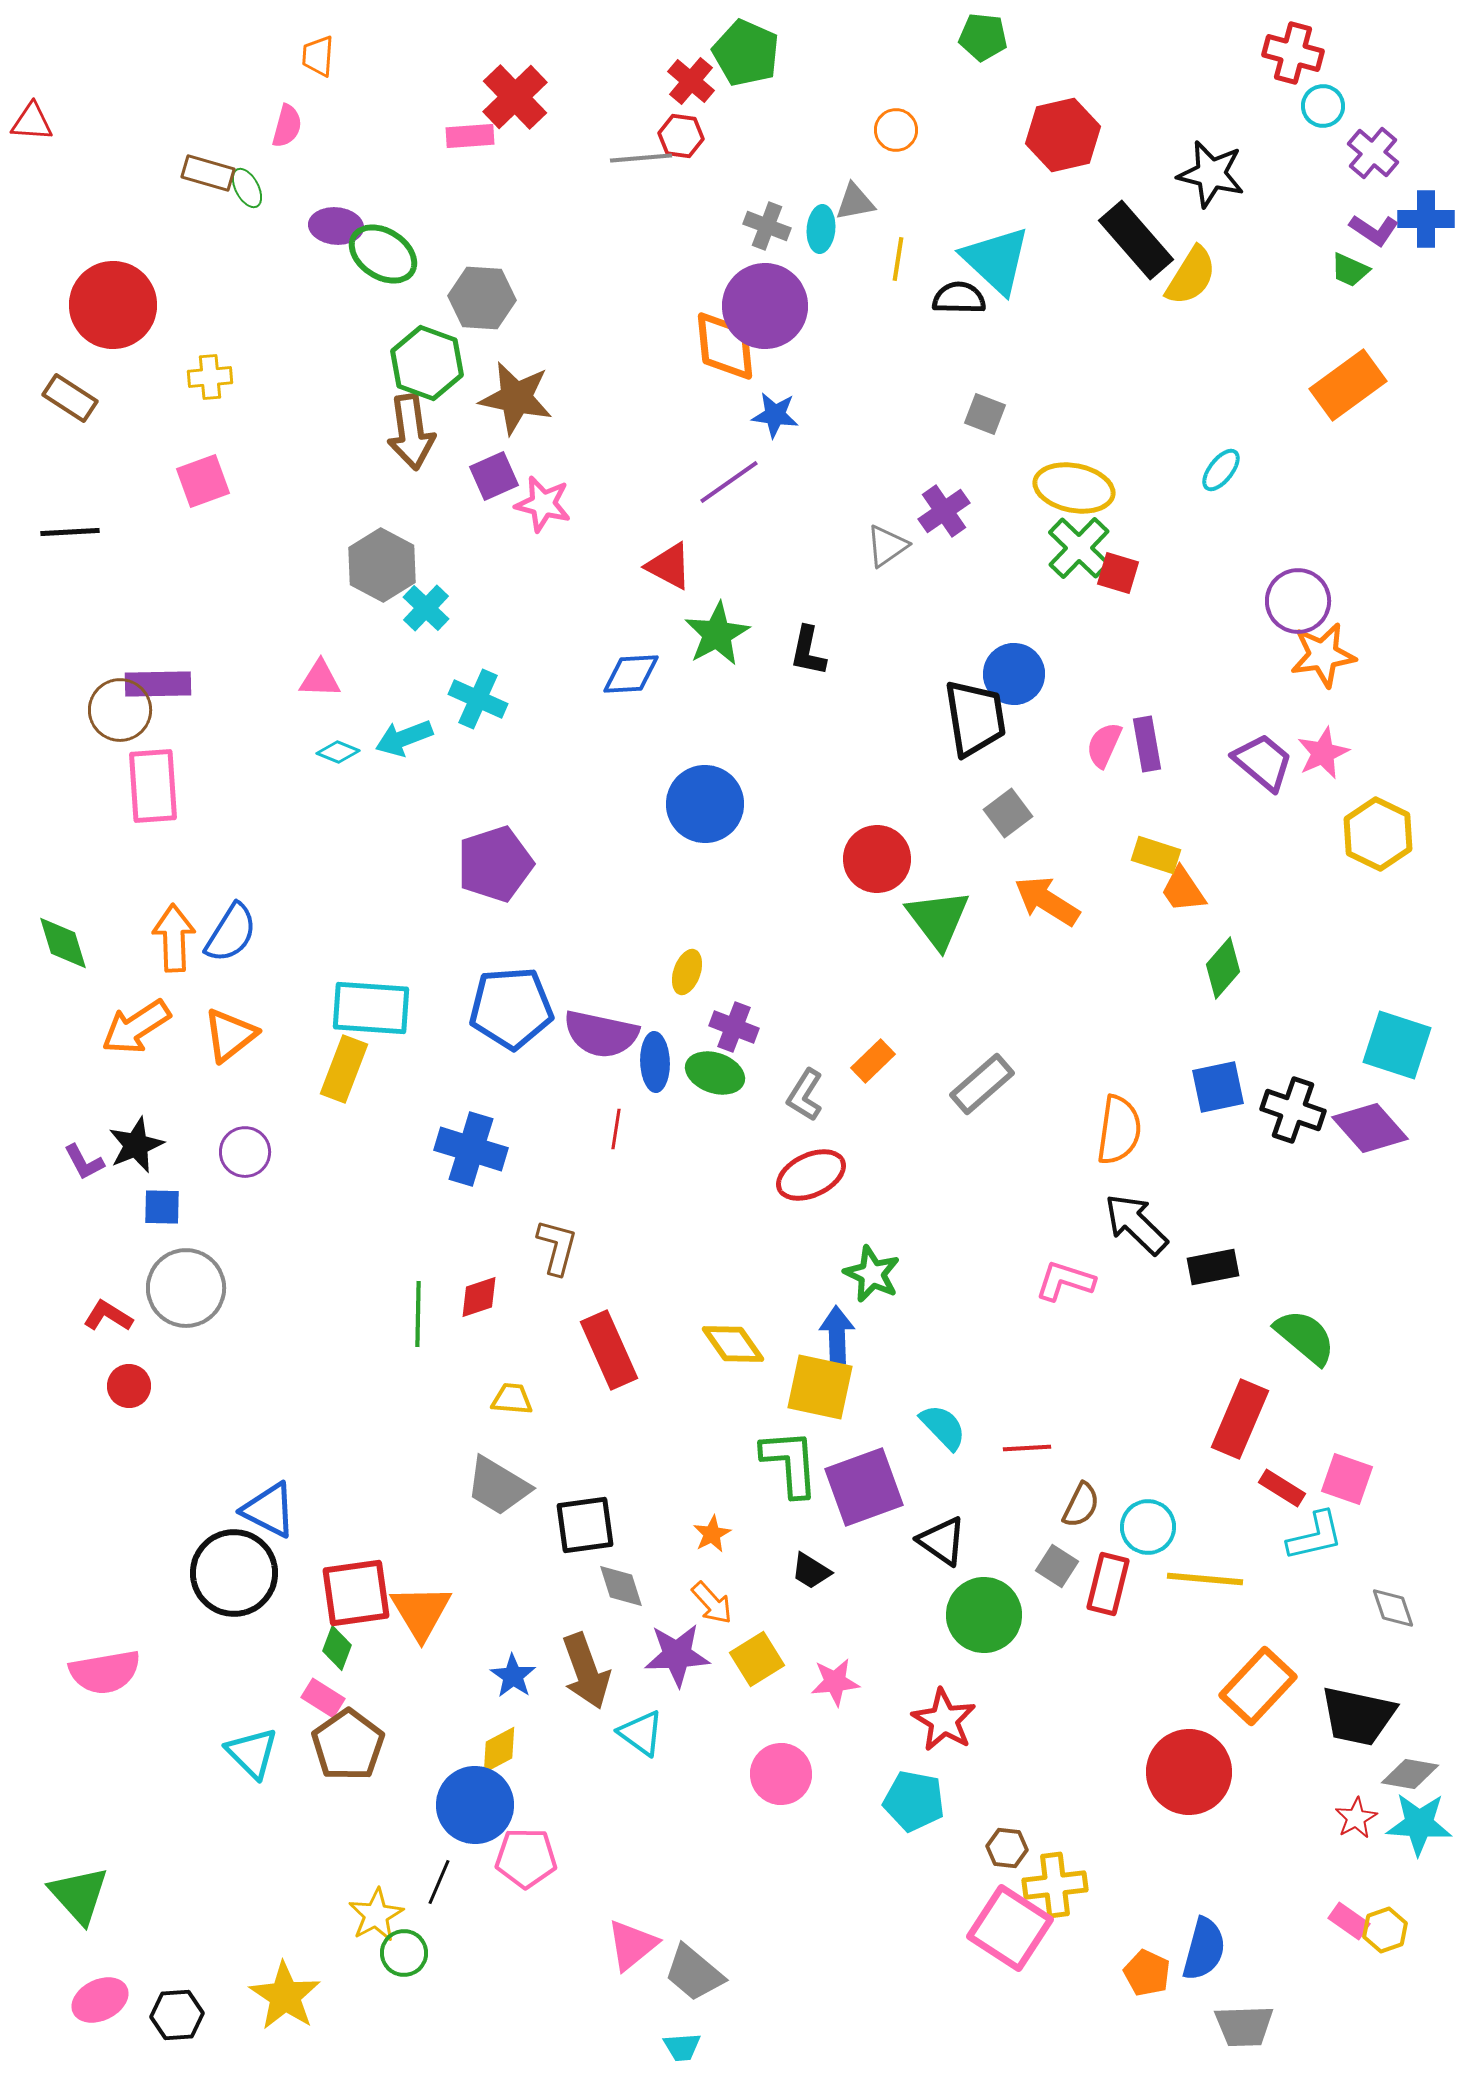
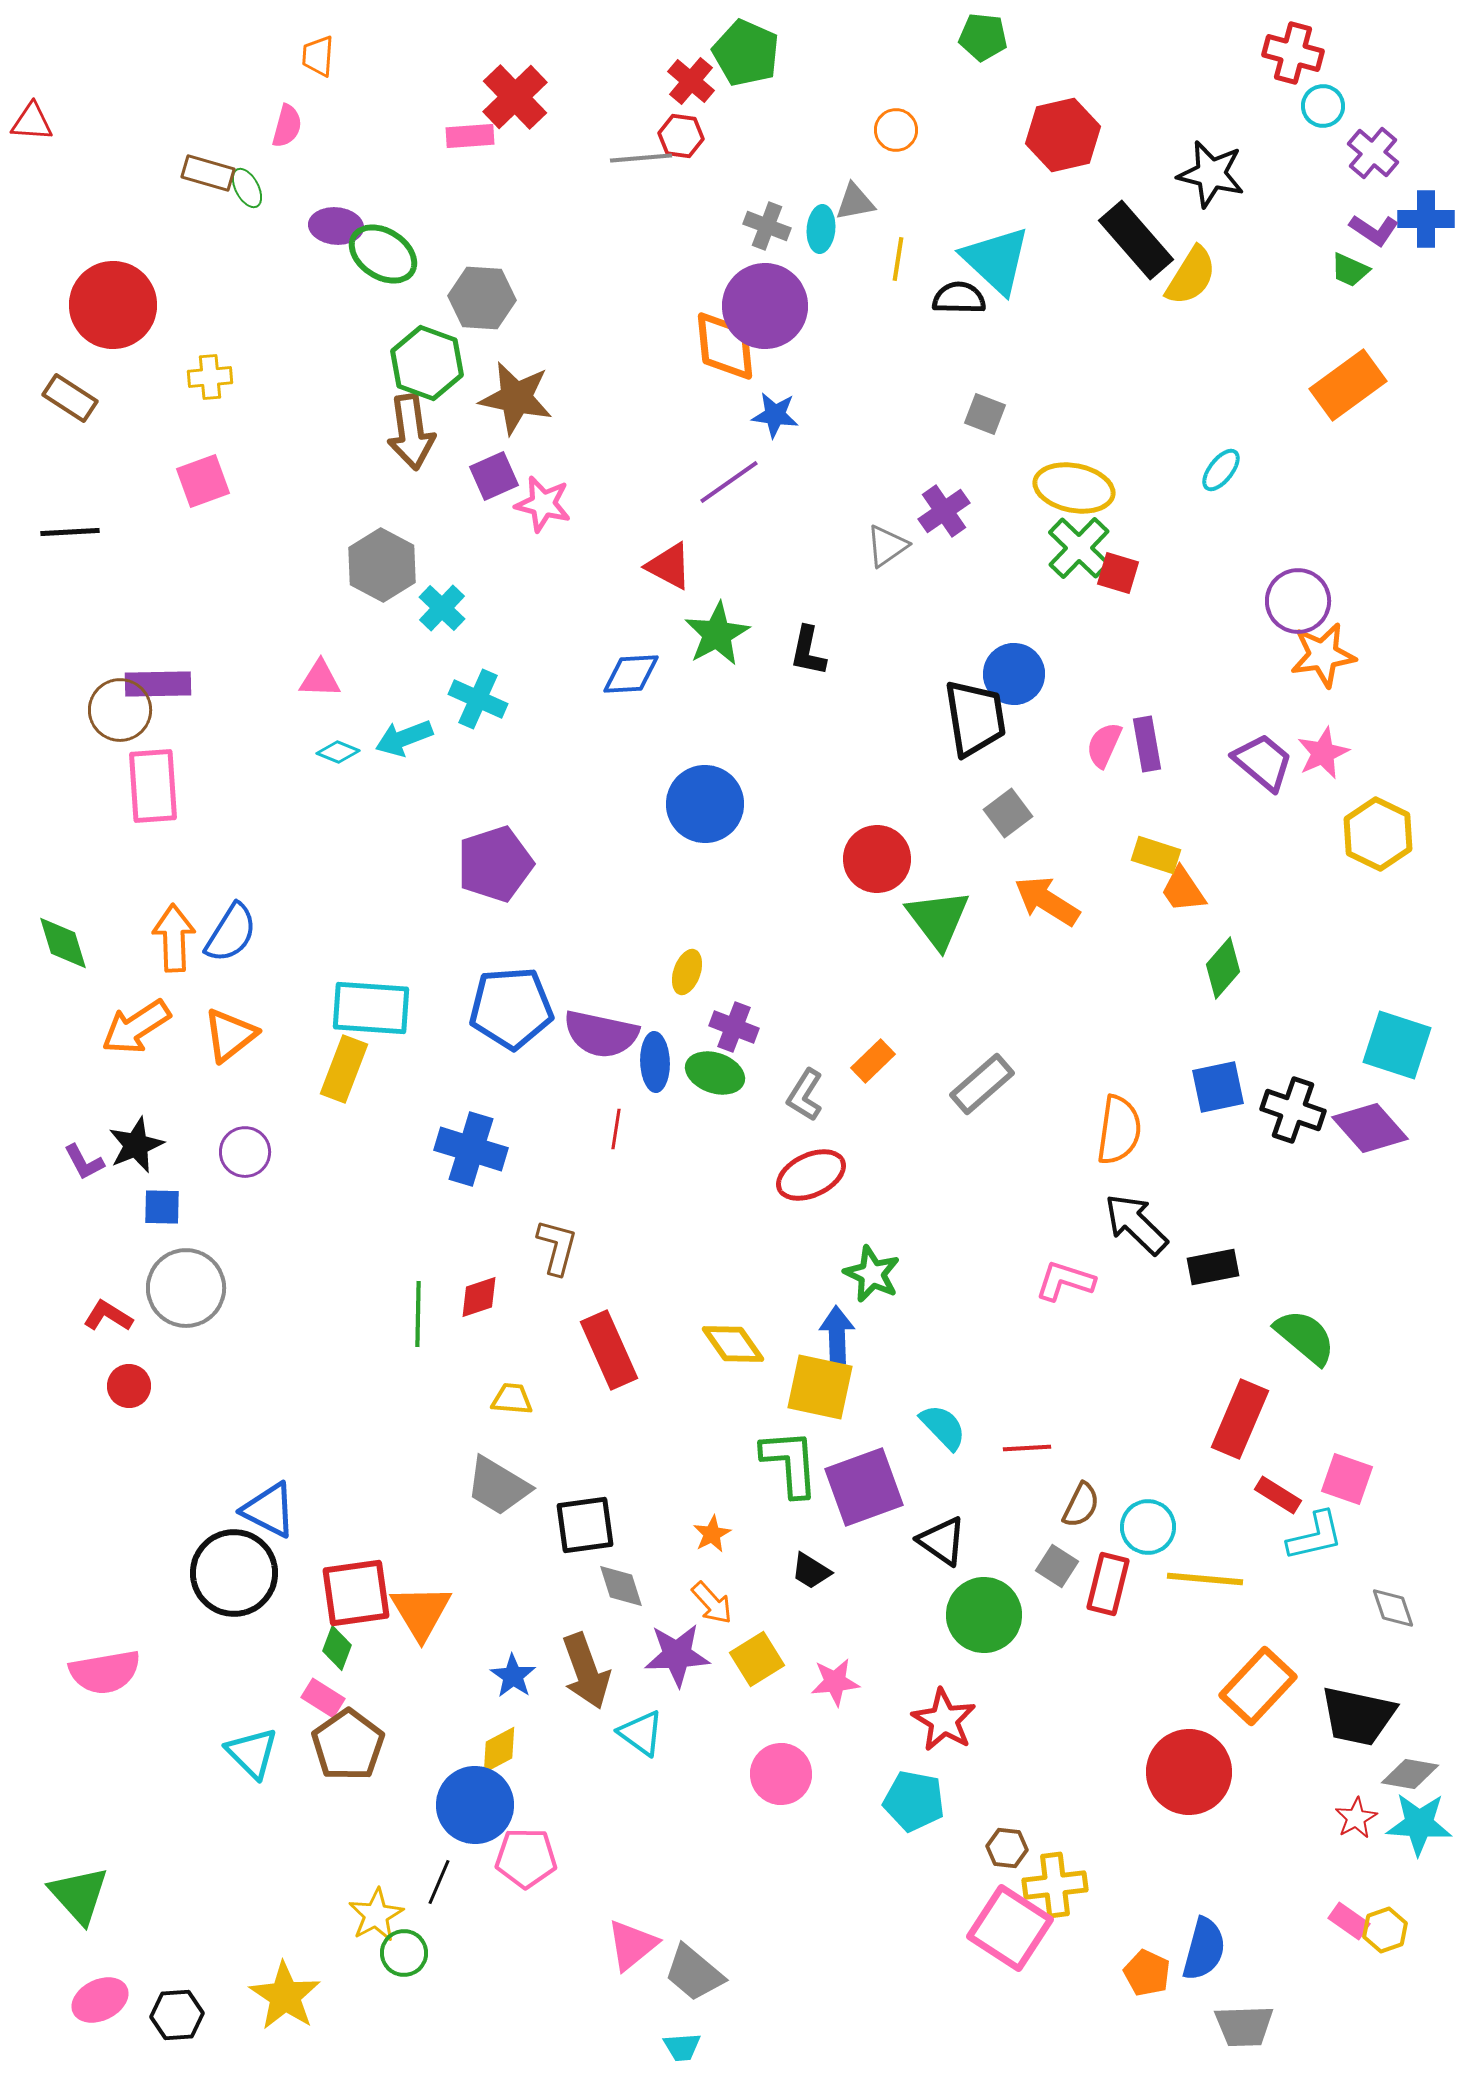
cyan cross at (426, 608): moved 16 px right
red rectangle at (1282, 1488): moved 4 px left, 7 px down
